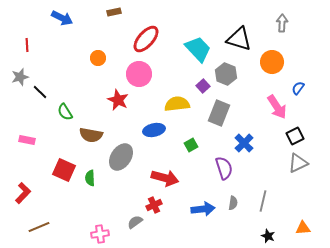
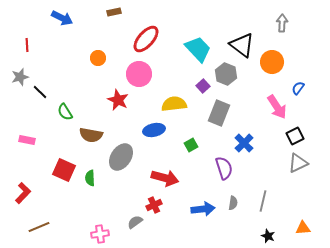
black triangle at (239, 39): moved 3 px right, 6 px down; rotated 20 degrees clockwise
yellow semicircle at (177, 104): moved 3 px left
